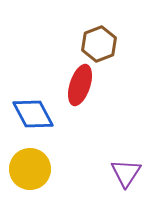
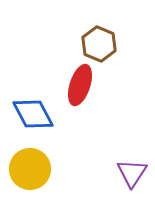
brown hexagon: rotated 16 degrees counterclockwise
purple triangle: moved 6 px right
